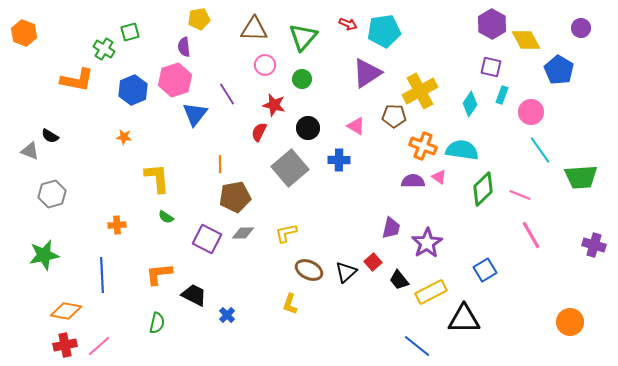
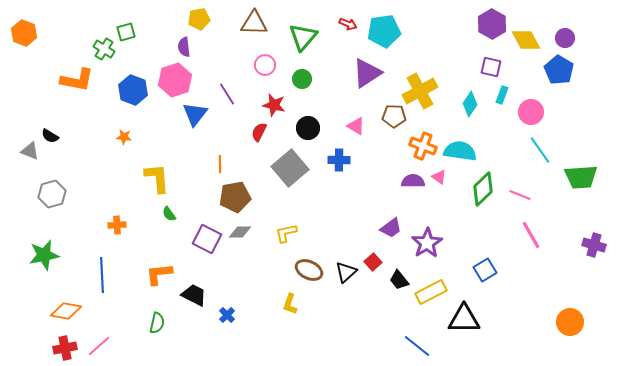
purple circle at (581, 28): moved 16 px left, 10 px down
brown triangle at (254, 29): moved 6 px up
green square at (130, 32): moved 4 px left
blue hexagon at (133, 90): rotated 16 degrees counterclockwise
cyan semicircle at (462, 150): moved 2 px left, 1 px down
green semicircle at (166, 217): moved 3 px right, 3 px up; rotated 21 degrees clockwise
purple trapezoid at (391, 228): rotated 40 degrees clockwise
gray diamond at (243, 233): moved 3 px left, 1 px up
red cross at (65, 345): moved 3 px down
